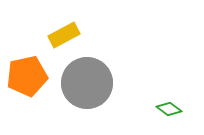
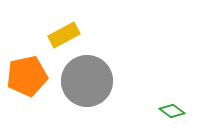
gray circle: moved 2 px up
green diamond: moved 3 px right, 2 px down
